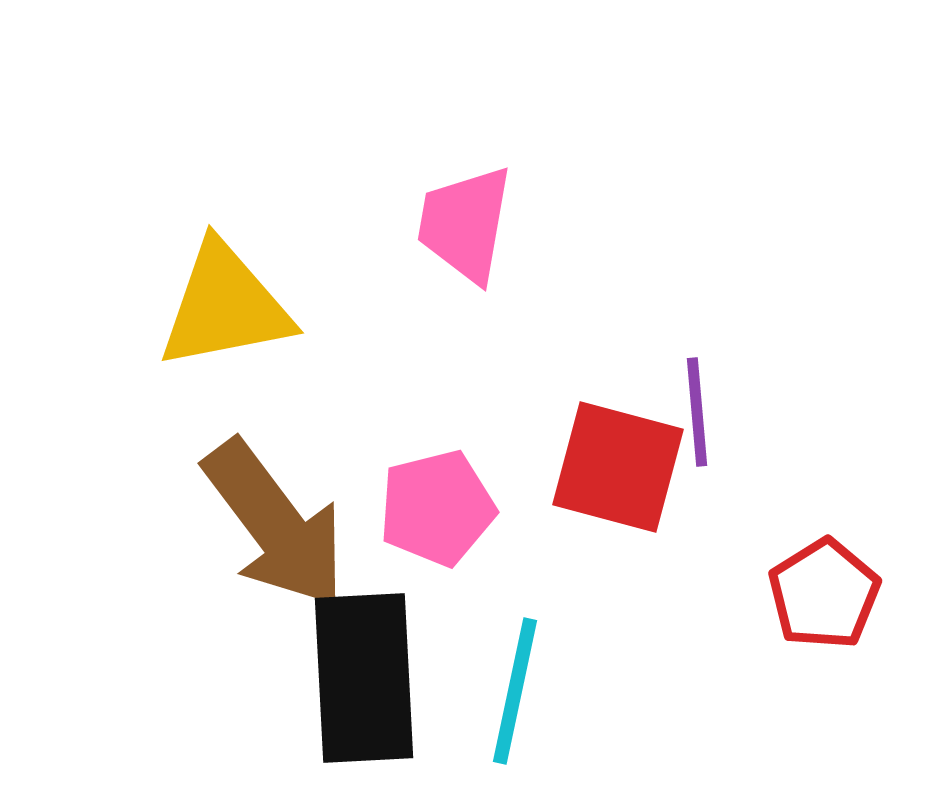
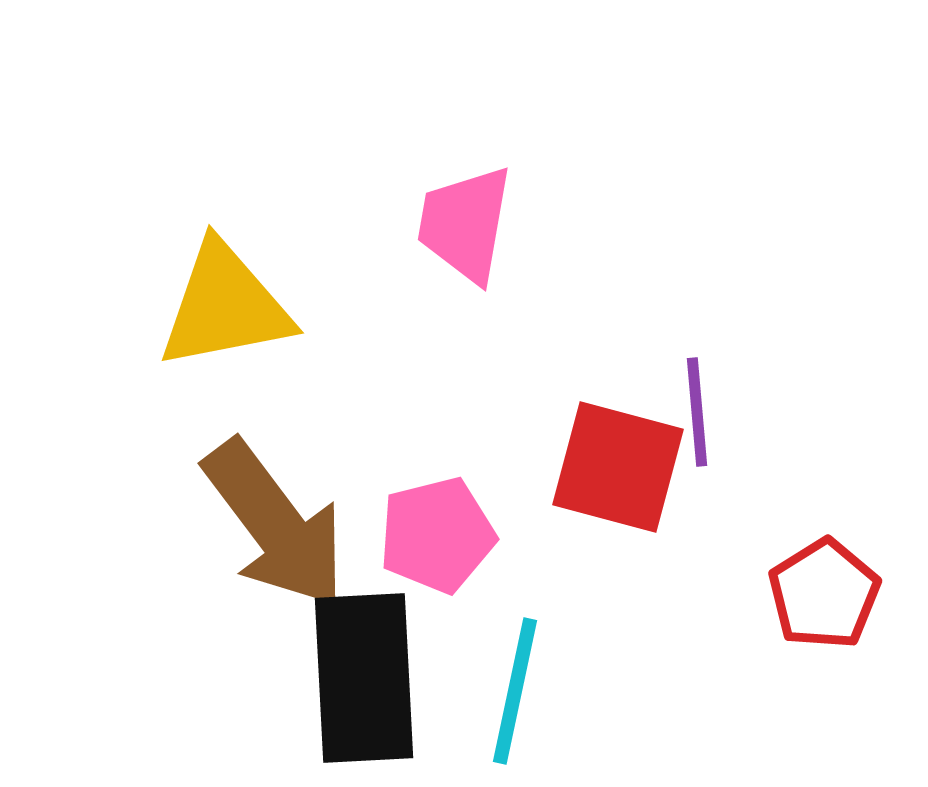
pink pentagon: moved 27 px down
